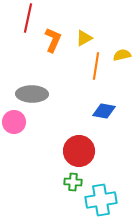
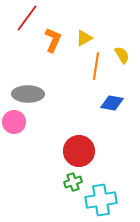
red line: moved 1 px left; rotated 24 degrees clockwise
yellow semicircle: rotated 72 degrees clockwise
gray ellipse: moved 4 px left
blue diamond: moved 8 px right, 8 px up
green cross: rotated 24 degrees counterclockwise
